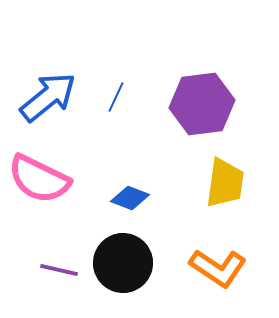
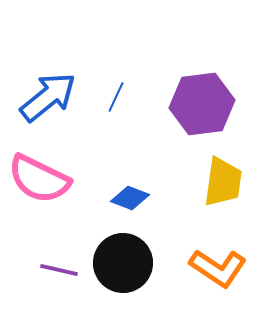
yellow trapezoid: moved 2 px left, 1 px up
